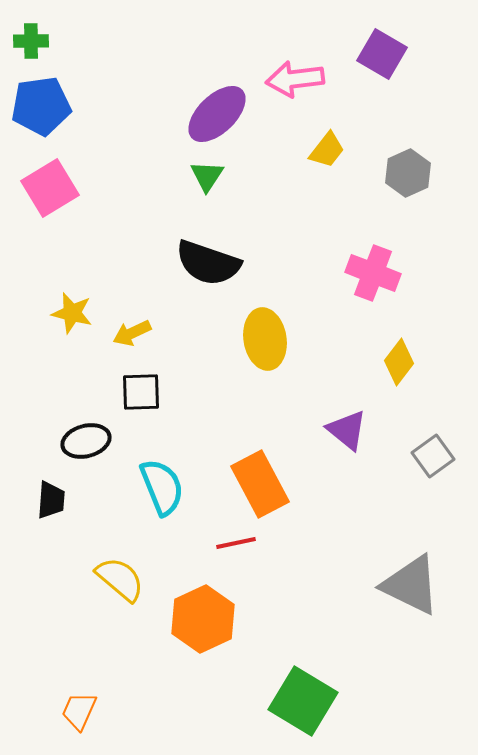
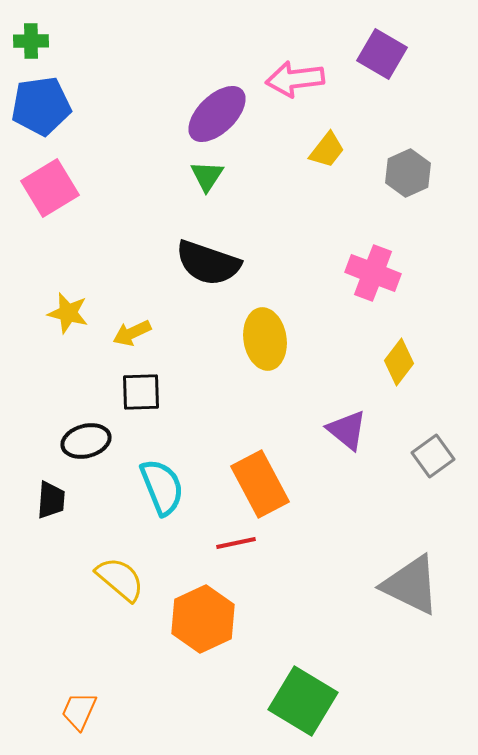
yellow star: moved 4 px left
